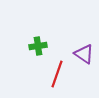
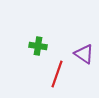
green cross: rotated 18 degrees clockwise
